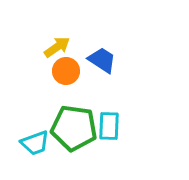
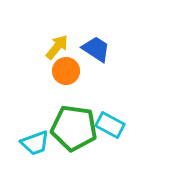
yellow arrow: rotated 16 degrees counterclockwise
blue trapezoid: moved 6 px left, 11 px up
cyan rectangle: moved 1 px right, 1 px up; rotated 64 degrees counterclockwise
